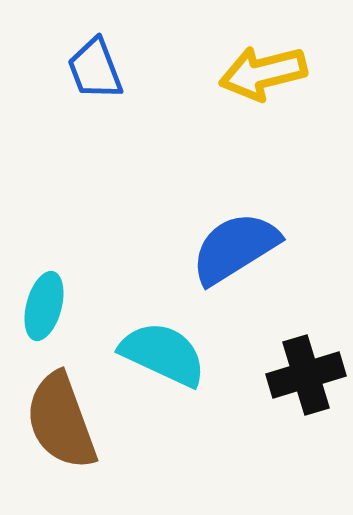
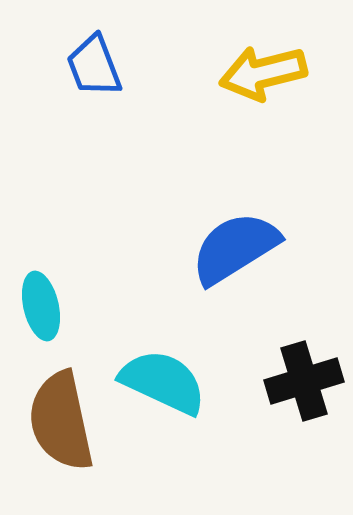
blue trapezoid: moved 1 px left, 3 px up
cyan ellipse: moved 3 px left; rotated 28 degrees counterclockwise
cyan semicircle: moved 28 px down
black cross: moved 2 px left, 6 px down
brown semicircle: rotated 8 degrees clockwise
